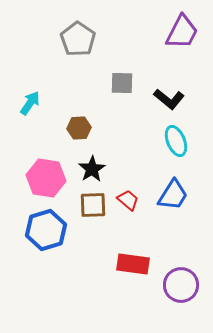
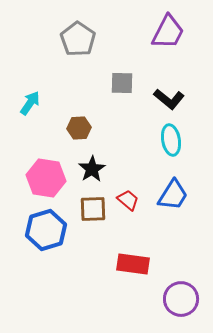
purple trapezoid: moved 14 px left
cyan ellipse: moved 5 px left, 1 px up; rotated 12 degrees clockwise
brown square: moved 4 px down
purple circle: moved 14 px down
